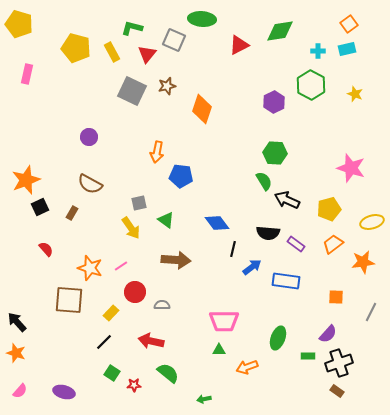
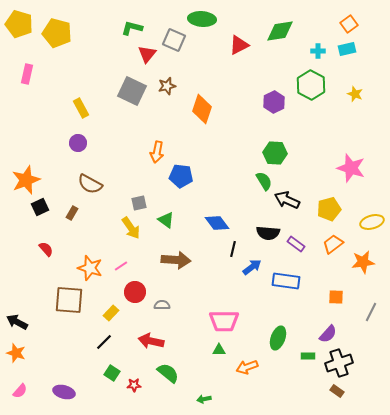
yellow pentagon at (76, 48): moved 19 px left, 15 px up
yellow rectangle at (112, 52): moved 31 px left, 56 px down
purple circle at (89, 137): moved 11 px left, 6 px down
black arrow at (17, 322): rotated 20 degrees counterclockwise
